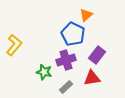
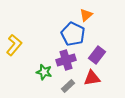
gray rectangle: moved 2 px right, 1 px up
